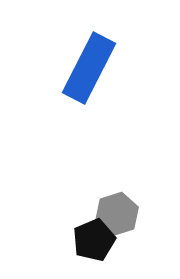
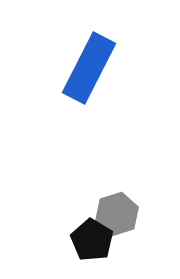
black pentagon: moved 2 px left; rotated 18 degrees counterclockwise
